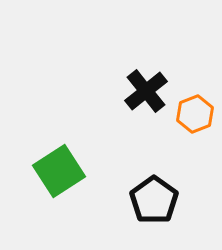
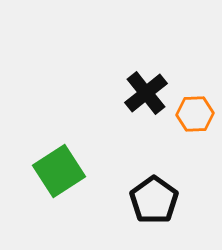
black cross: moved 2 px down
orange hexagon: rotated 18 degrees clockwise
